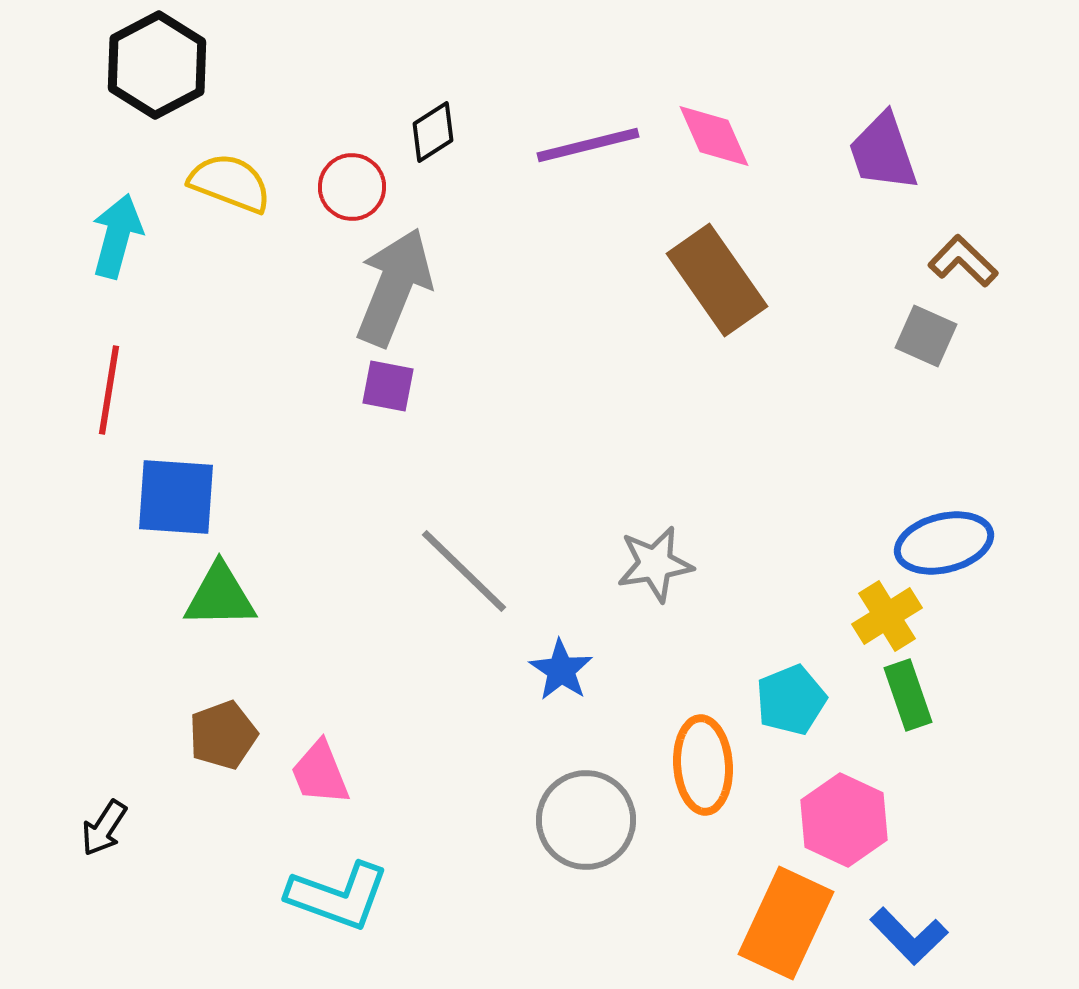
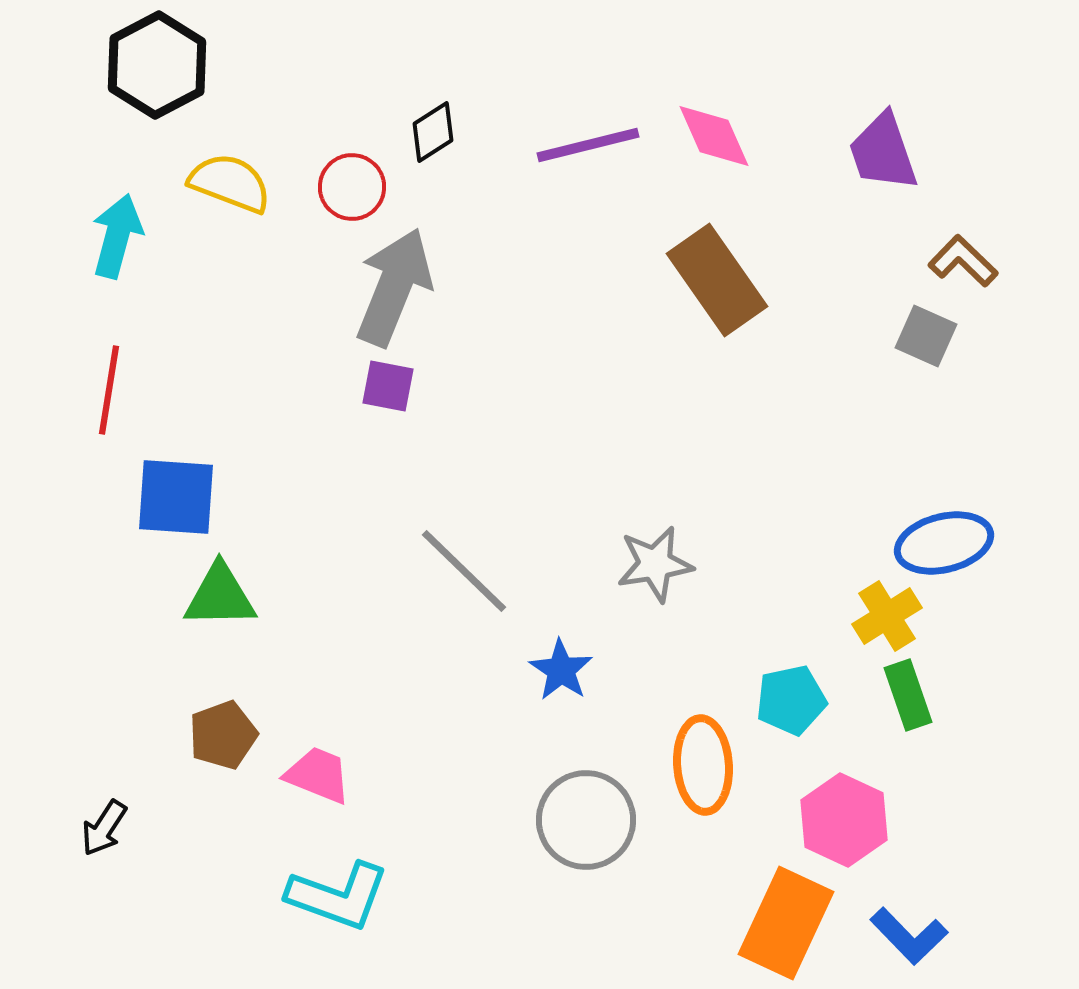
cyan pentagon: rotated 10 degrees clockwise
pink trapezoid: moved 2 px left, 2 px down; rotated 134 degrees clockwise
